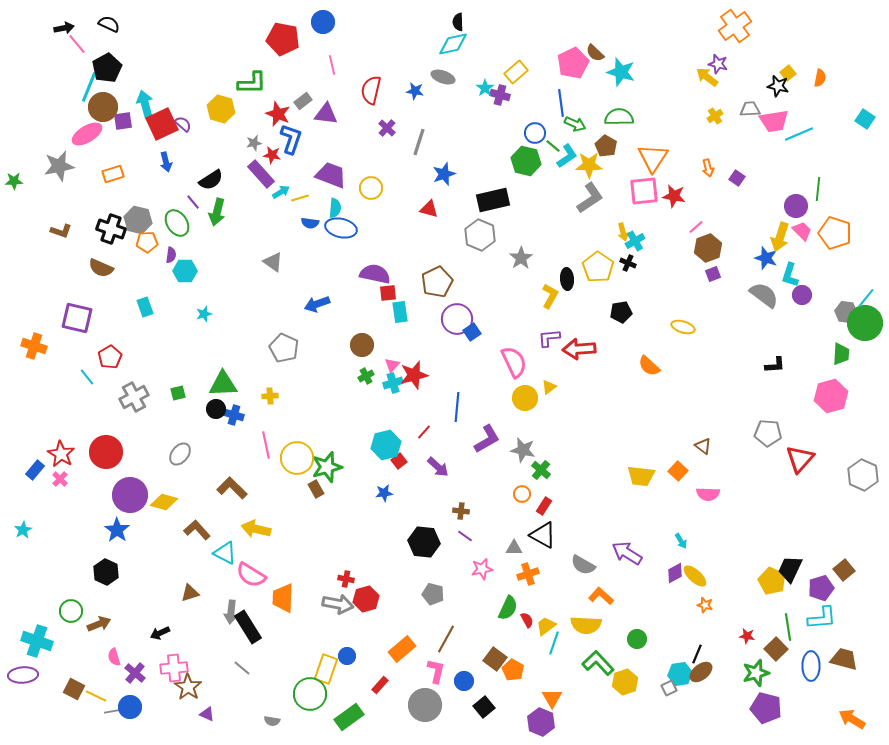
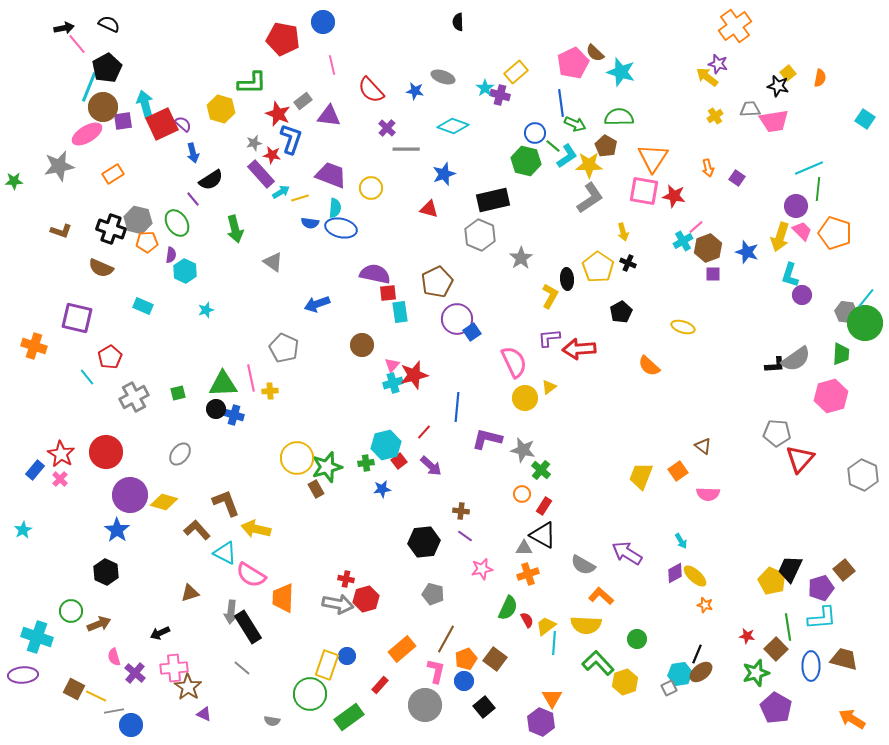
cyan diamond at (453, 44): moved 82 px down; rotated 32 degrees clockwise
red semicircle at (371, 90): rotated 56 degrees counterclockwise
purple triangle at (326, 114): moved 3 px right, 2 px down
cyan line at (799, 134): moved 10 px right, 34 px down
gray line at (419, 142): moved 13 px left, 7 px down; rotated 72 degrees clockwise
blue arrow at (166, 162): moved 27 px right, 9 px up
orange rectangle at (113, 174): rotated 15 degrees counterclockwise
pink square at (644, 191): rotated 16 degrees clockwise
purple line at (193, 202): moved 3 px up
green arrow at (217, 212): moved 18 px right, 17 px down; rotated 28 degrees counterclockwise
cyan cross at (635, 241): moved 48 px right
blue star at (766, 258): moved 19 px left, 6 px up
cyan hexagon at (185, 271): rotated 25 degrees clockwise
purple square at (713, 274): rotated 21 degrees clockwise
gray semicircle at (764, 295): moved 32 px right, 64 px down; rotated 108 degrees clockwise
cyan rectangle at (145, 307): moved 2 px left, 1 px up; rotated 48 degrees counterclockwise
black pentagon at (621, 312): rotated 20 degrees counterclockwise
cyan star at (204, 314): moved 2 px right, 4 px up
green cross at (366, 376): moved 87 px down; rotated 21 degrees clockwise
yellow cross at (270, 396): moved 5 px up
gray pentagon at (768, 433): moved 9 px right
purple L-shape at (487, 439): rotated 136 degrees counterclockwise
pink line at (266, 445): moved 15 px left, 67 px up
purple arrow at (438, 467): moved 7 px left, 1 px up
orange square at (678, 471): rotated 12 degrees clockwise
yellow trapezoid at (641, 476): rotated 104 degrees clockwise
brown L-shape at (232, 488): moved 6 px left, 15 px down; rotated 24 degrees clockwise
blue star at (384, 493): moved 2 px left, 4 px up
black hexagon at (424, 542): rotated 12 degrees counterclockwise
gray triangle at (514, 548): moved 10 px right
cyan cross at (37, 641): moved 4 px up
cyan line at (554, 643): rotated 15 degrees counterclockwise
yellow rectangle at (326, 669): moved 1 px right, 4 px up
orange pentagon at (513, 670): moved 47 px left, 11 px up; rotated 20 degrees clockwise
blue circle at (130, 707): moved 1 px right, 18 px down
purple pentagon at (766, 708): moved 10 px right; rotated 16 degrees clockwise
purple triangle at (207, 714): moved 3 px left
